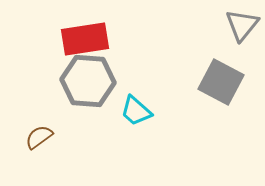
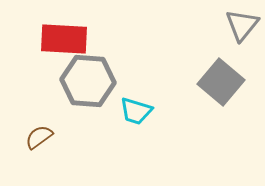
red rectangle: moved 21 px left; rotated 12 degrees clockwise
gray square: rotated 12 degrees clockwise
cyan trapezoid: rotated 24 degrees counterclockwise
